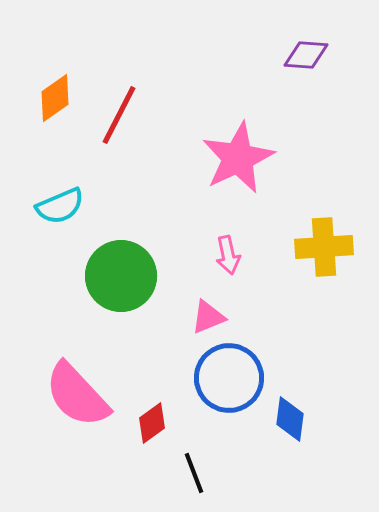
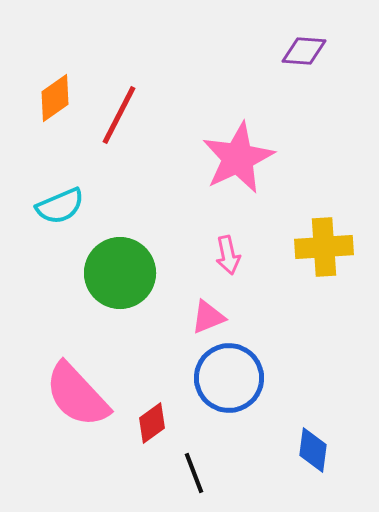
purple diamond: moved 2 px left, 4 px up
green circle: moved 1 px left, 3 px up
blue diamond: moved 23 px right, 31 px down
